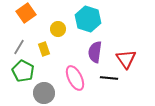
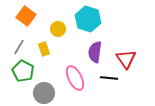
orange square: moved 3 px down; rotated 18 degrees counterclockwise
